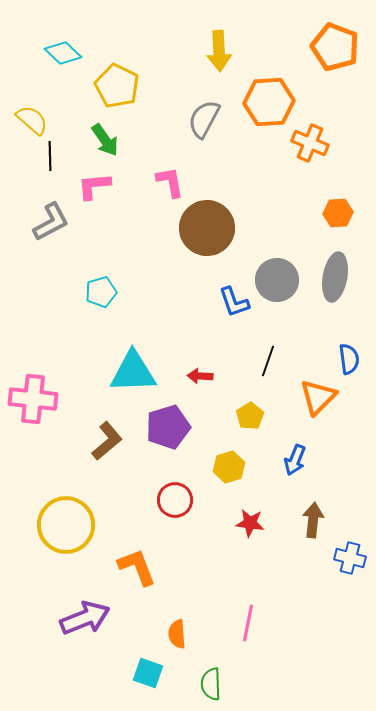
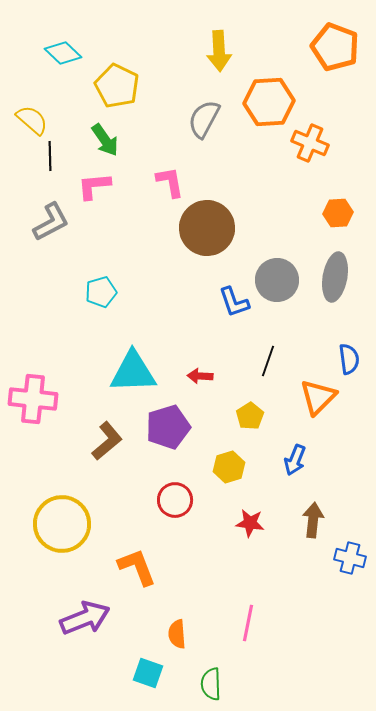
yellow circle at (66, 525): moved 4 px left, 1 px up
